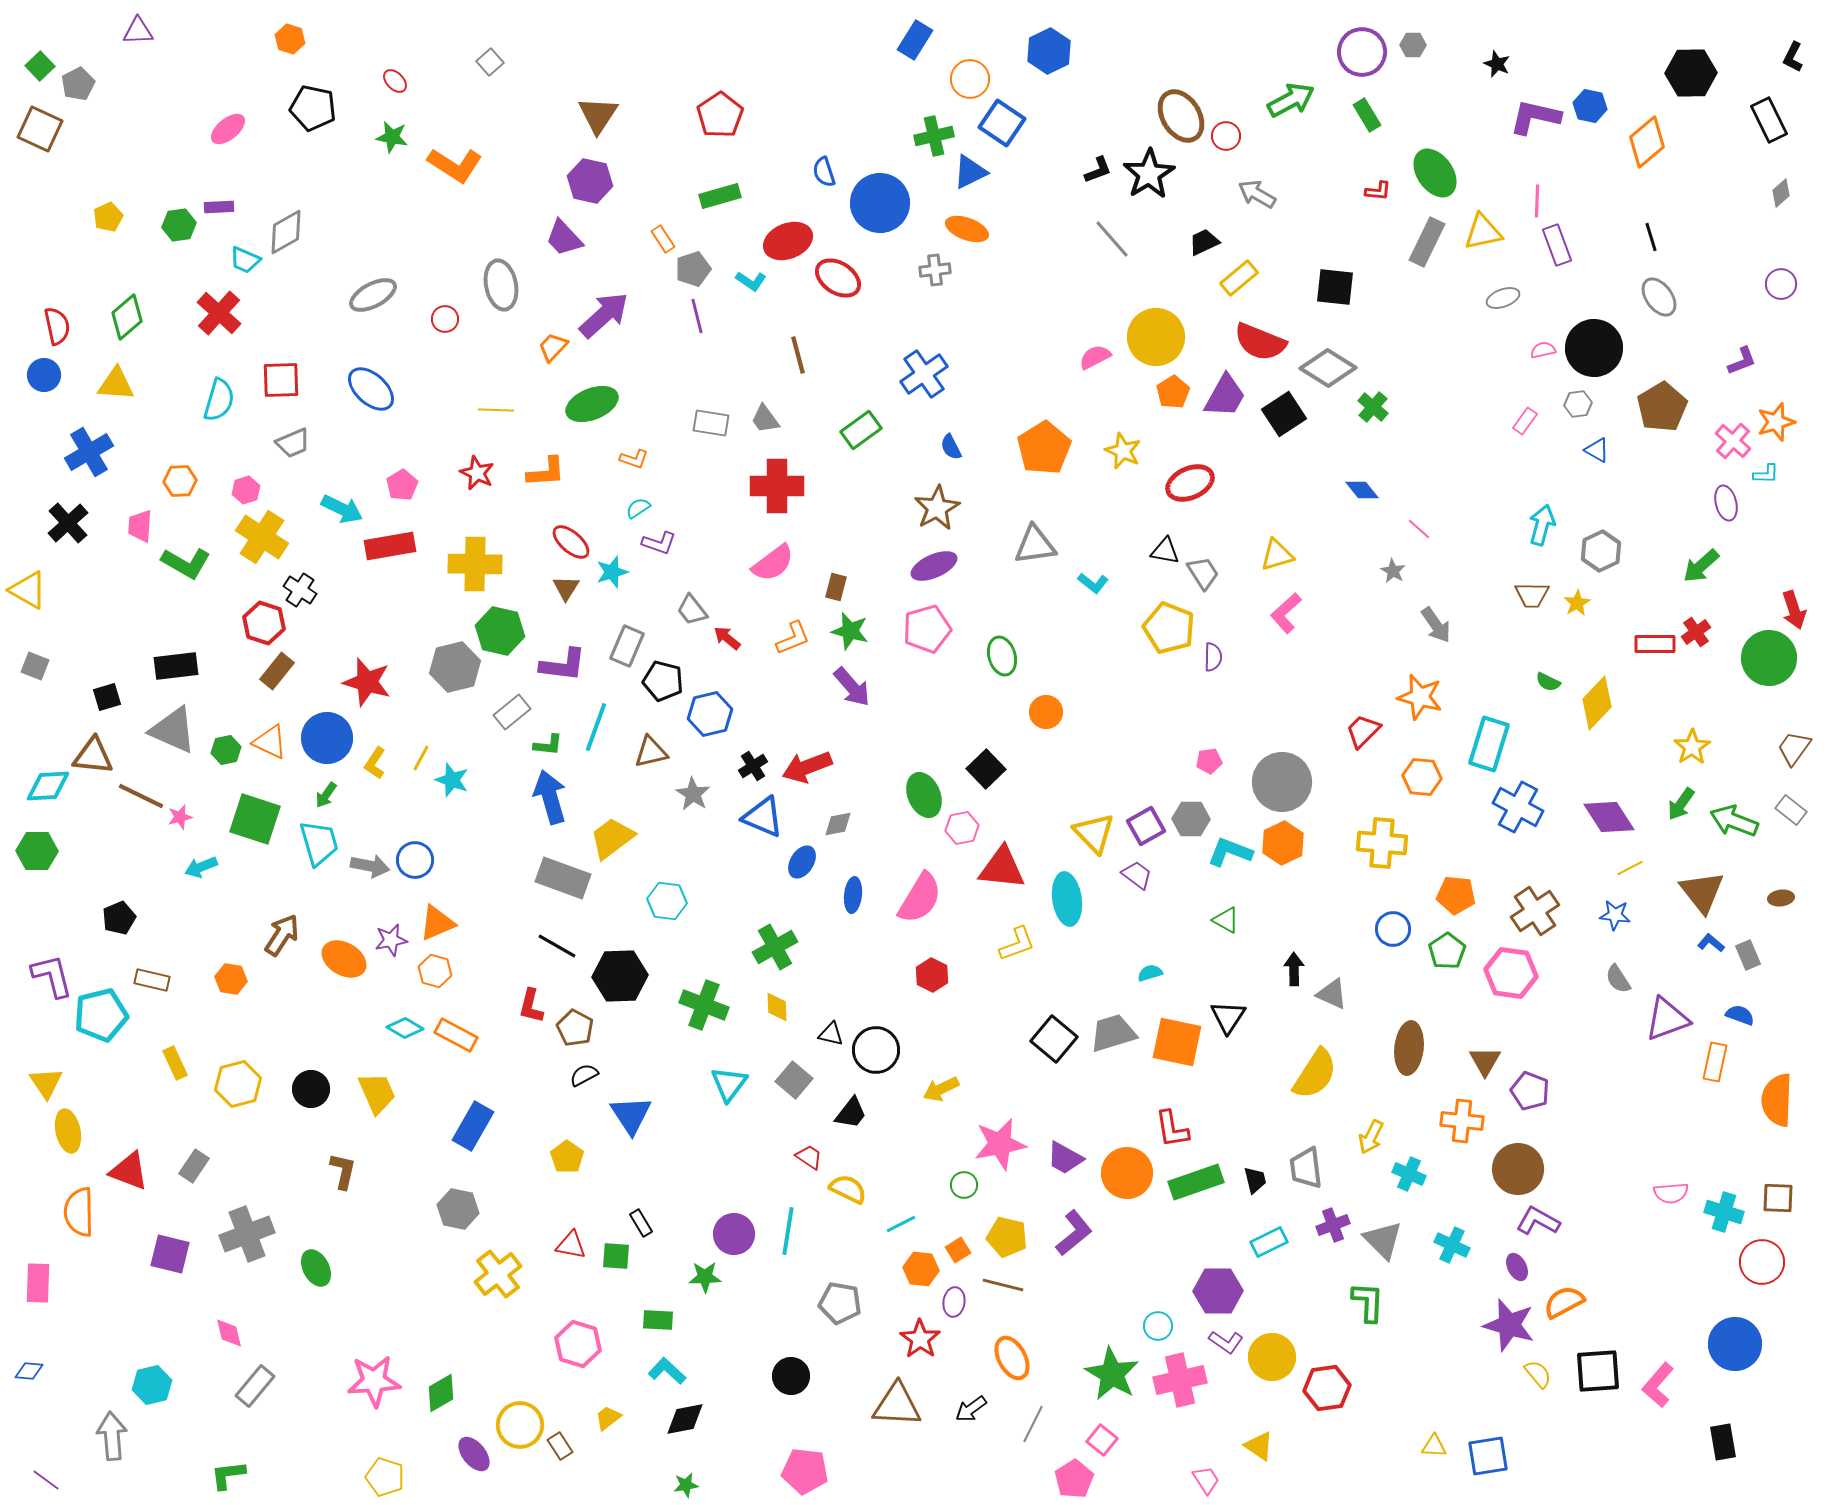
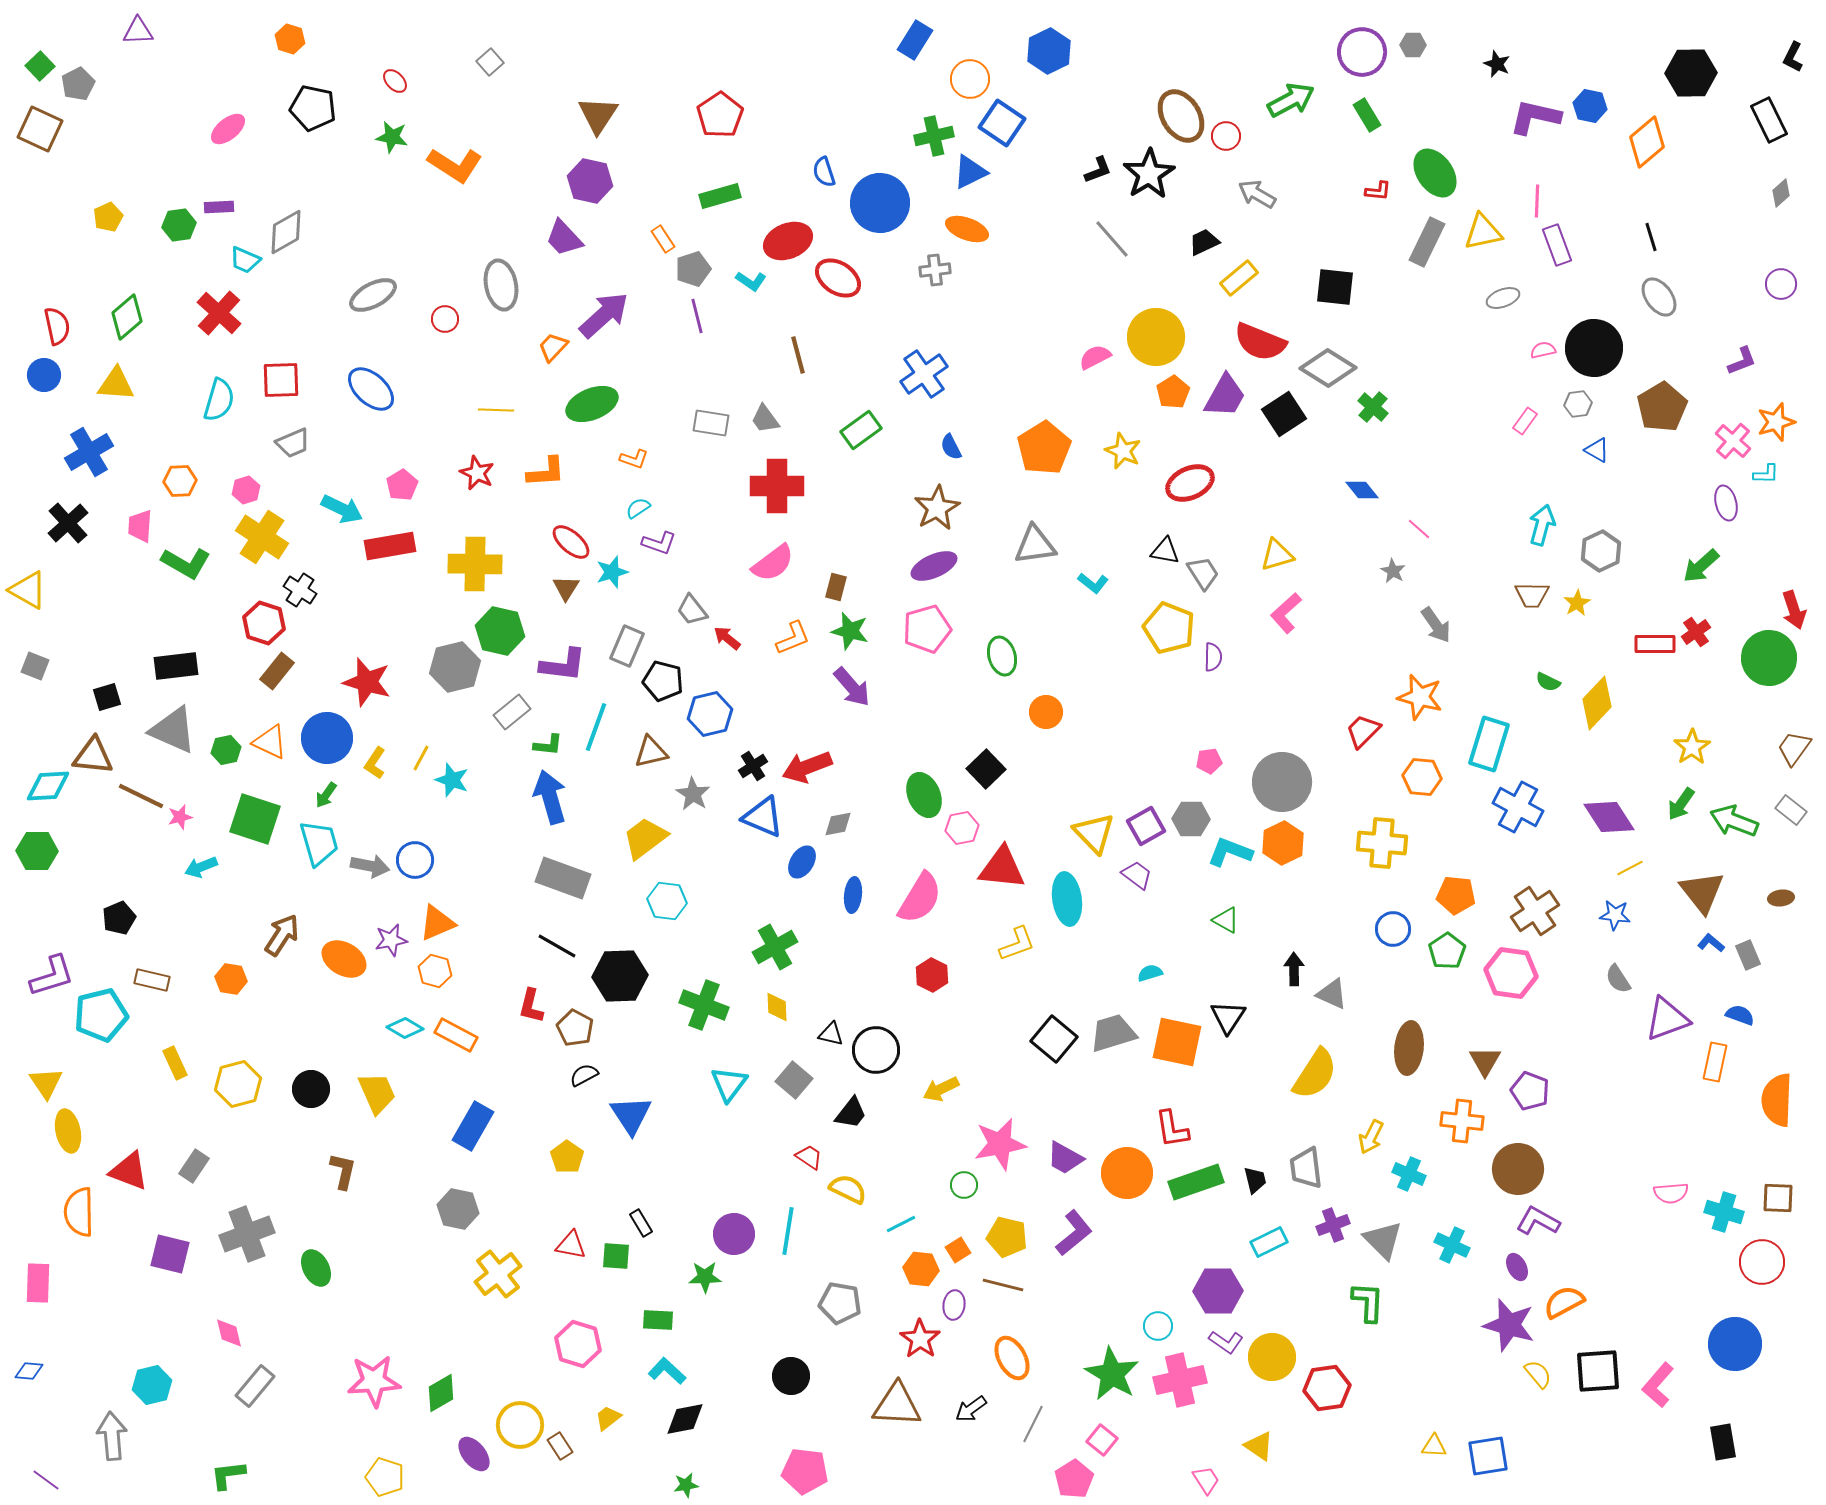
yellow trapezoid at (612, 838): moved 33 px right
purple L-shape at (52, 976): rotated 87 degrees clockwise
purple ellipse at (954, 1302): moved 3 px down
